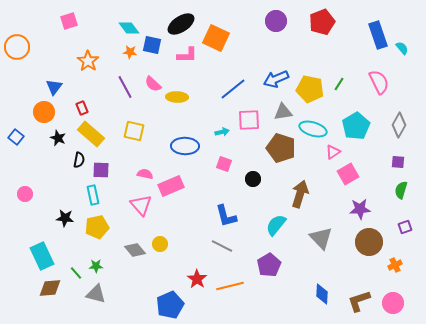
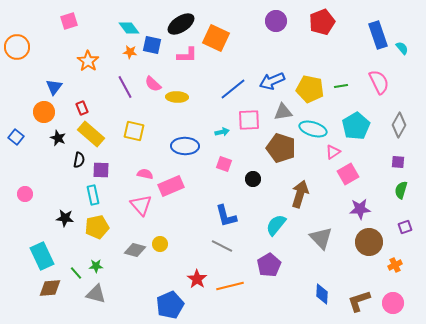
blue arrow at (276, 79): moved 4 px left, 2 px down
green line at (339, 84): moved 2 px right, 2 px down; rotated 48 degrees clockwise
gray diamond at (135, 250): rotated 35 degrees counterclockwise
